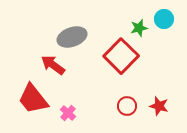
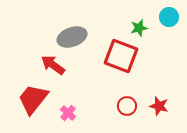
cyan circle: moved 5 px right, 2 px up
red square: rotated 24 degrees counterclockwise
red trapezoid: rotated 76 degrees clockwise
